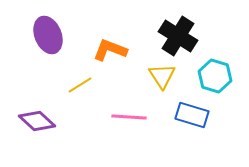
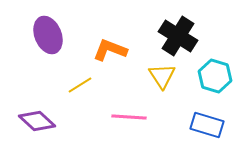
blue rectangle: moved 15 px right, 10 px down
